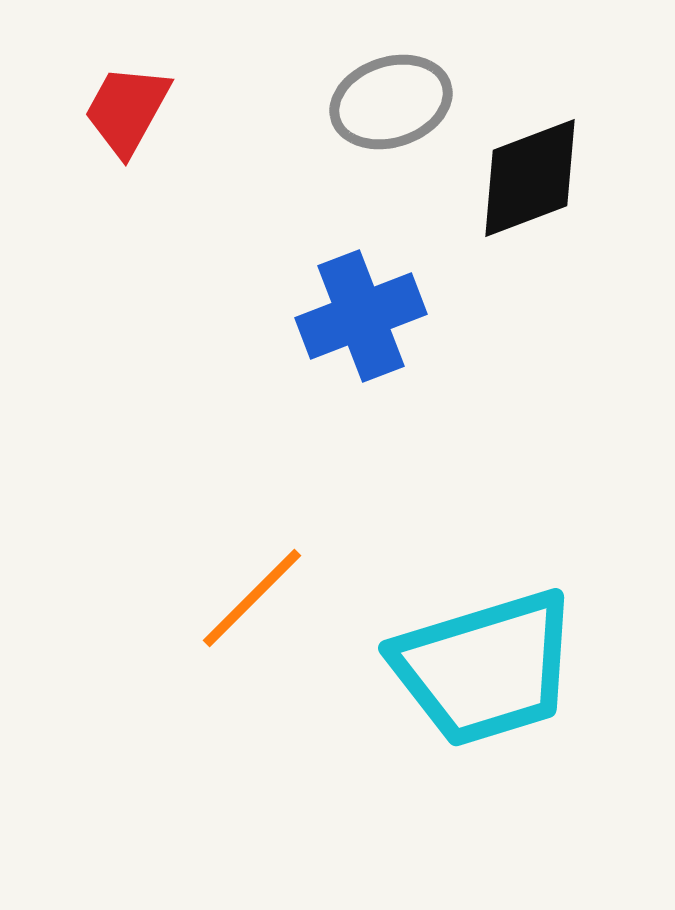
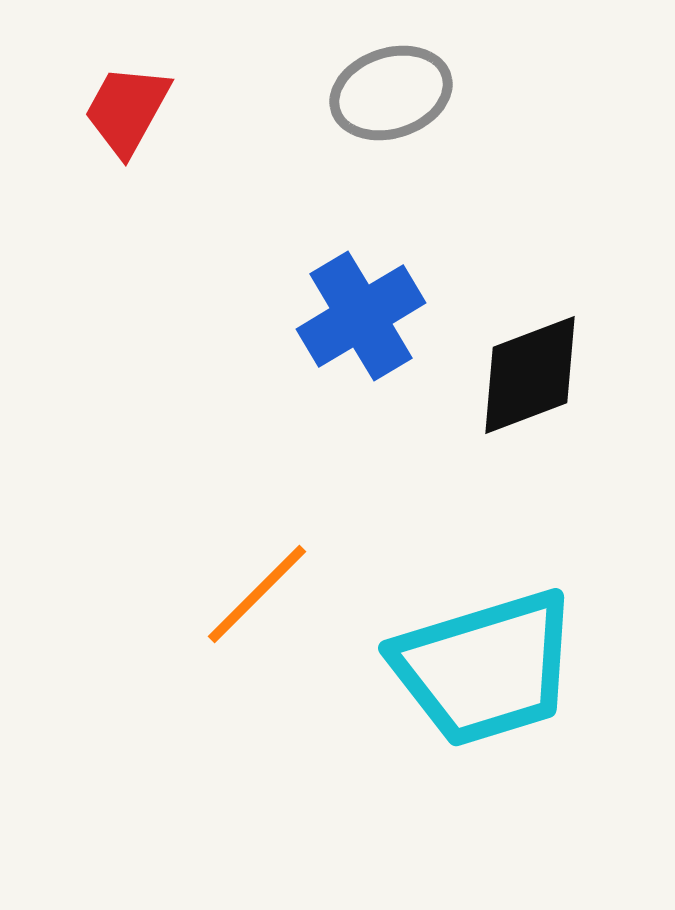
gray ellipse: moved 9 px up
black diamond: moved 197 px down
blue cross: rotated 10 degrees counterclockwise
orange line: moved 5 px right, 4 px up
